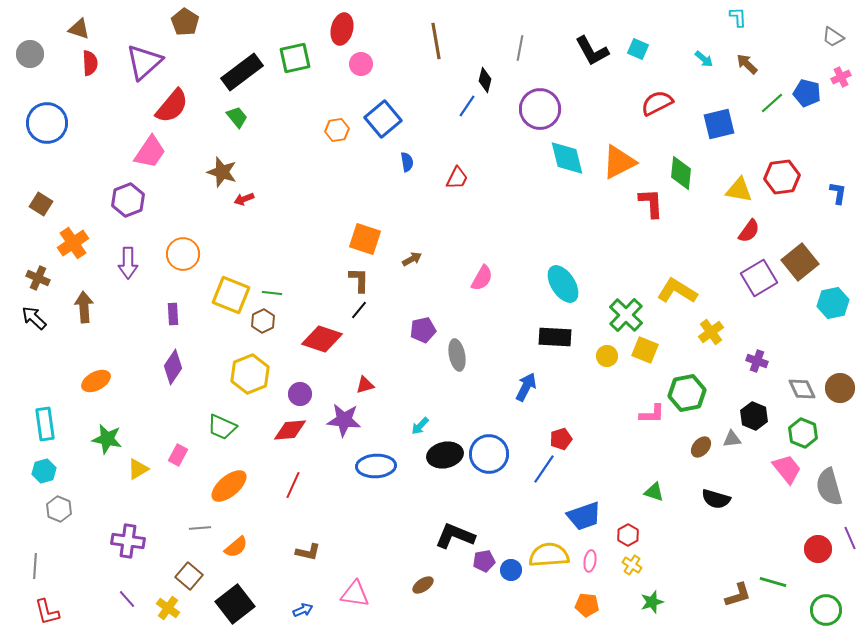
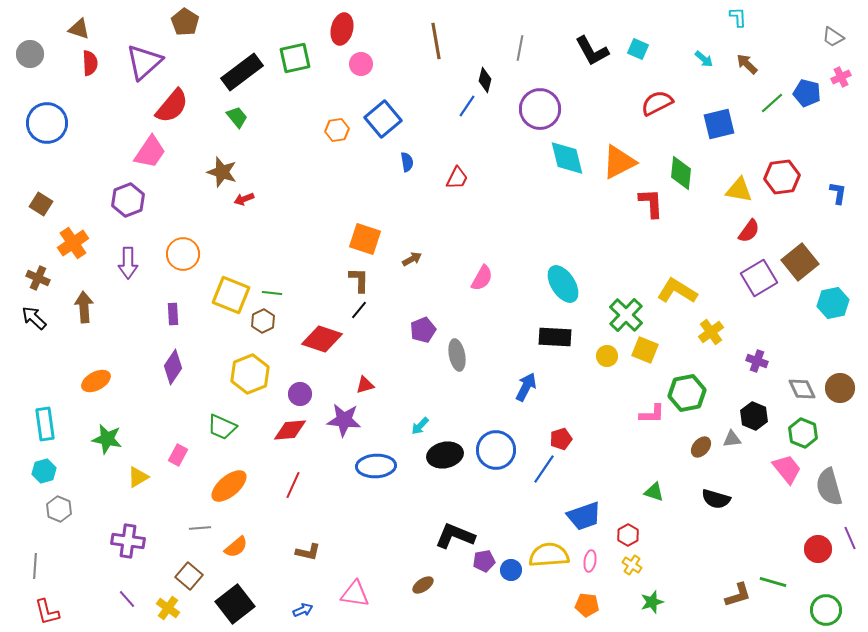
purple pentagon at (423, 330): rotated 10 degrees counterclockwise
blue circle at (489, 454): moved 7 px right, 4 px up
yellow triangle at (138, 469): moved 8 px down
